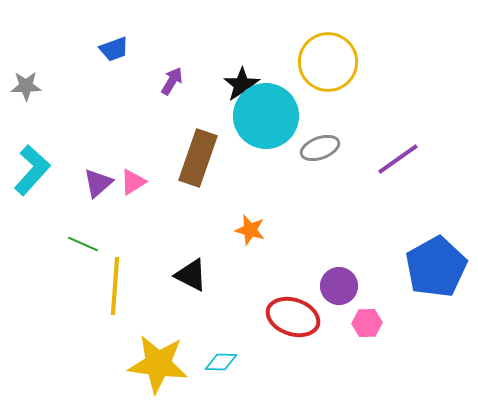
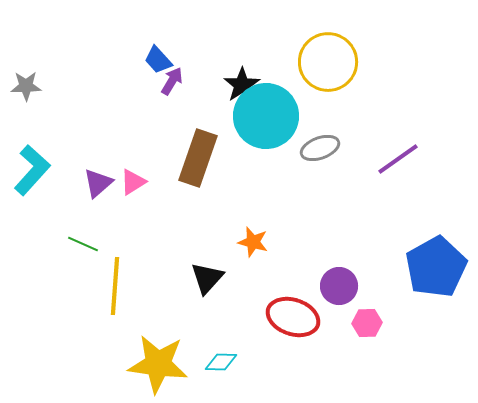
blue trapezoid: moved 44 px right, 11 px down; rotated 68 degrees clockwise
orange star: moved 3 px right, 12 px down
black triangle: moved 16 px right, 3 px down; rotated 45 degrees clockwise
